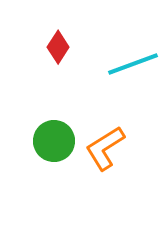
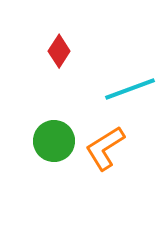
red diamond: moved 1 px right, 4 px down
cyan line: moved 3 px left, 25 px down
